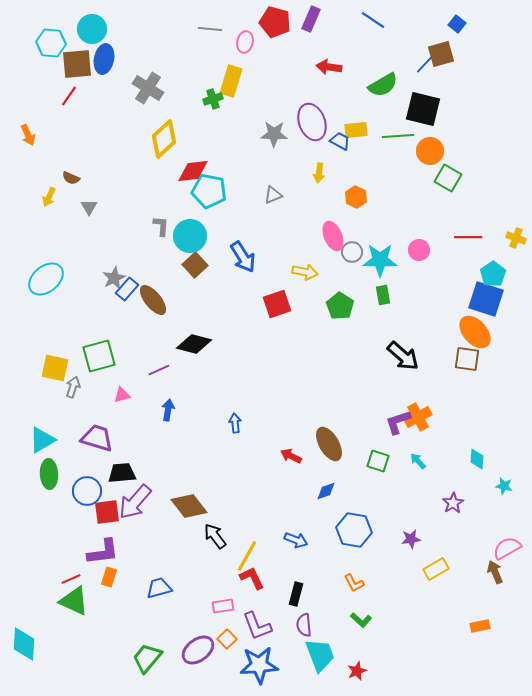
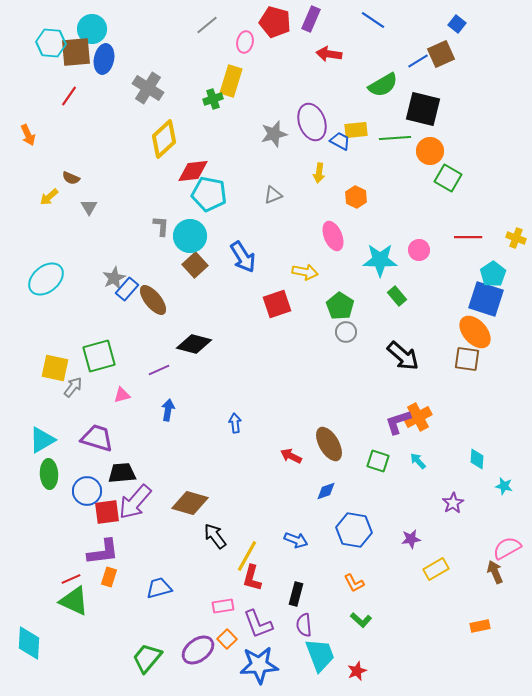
gray line at (210, 29): moved 3 px left, 4 px up; rotated 45 degrees counterclockwise
brown square at (441, 54): rotated 8 degrees counterclockwise
brown square at (77, 64): moved 1 px left, 12 px up
blue line at (425, 64): moved 7 px left, 3 px up; rotated 15 degrees clockwise
red arrow at (329, 67): moved 13 px up
gray star at (274, 134): rotated 16 degrees counterclockwise
green line at (398, 136): moved 3 px left, 2 px down
cyan pentagon at (209, 191): moved 3 px down
yellow arrow at (49, 197): rotated 24 degrees clockwise
gray circle at (352, 252): moved 6 px left, 80 px down
green rectangle at (383, 295): moved 14 px right, 1 px down; rotated 30 degrees counterclockwise
gray arrow at (73, 387): rotated 20 degrees clockwise
brown diamond at (189, 506): moved 1 px right, 3 px up; rotated 36 degrees counterclockwise
red L-shape at (252, 578): rotated 140 degrees counterclockwise
purple L-shape at (257, 626): moved 1 px right, 2 px up
cyan diamond at (24, 644): moved 5 px right, 1 px up
